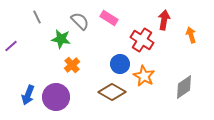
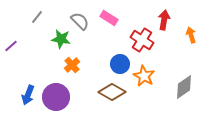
gray line: rotated 64 degrees clockwise
